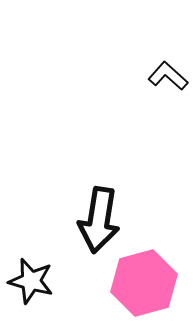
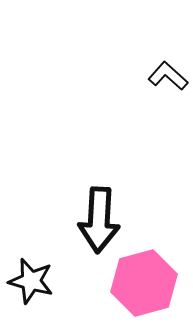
black arrow: rotated 6 degrees counterclockwise
